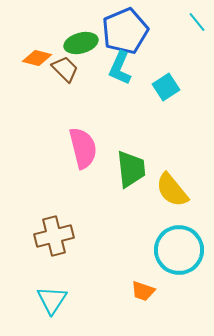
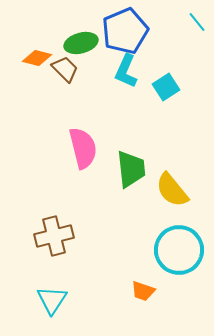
cyan L-shape: moved 6 px right, 3 px down
